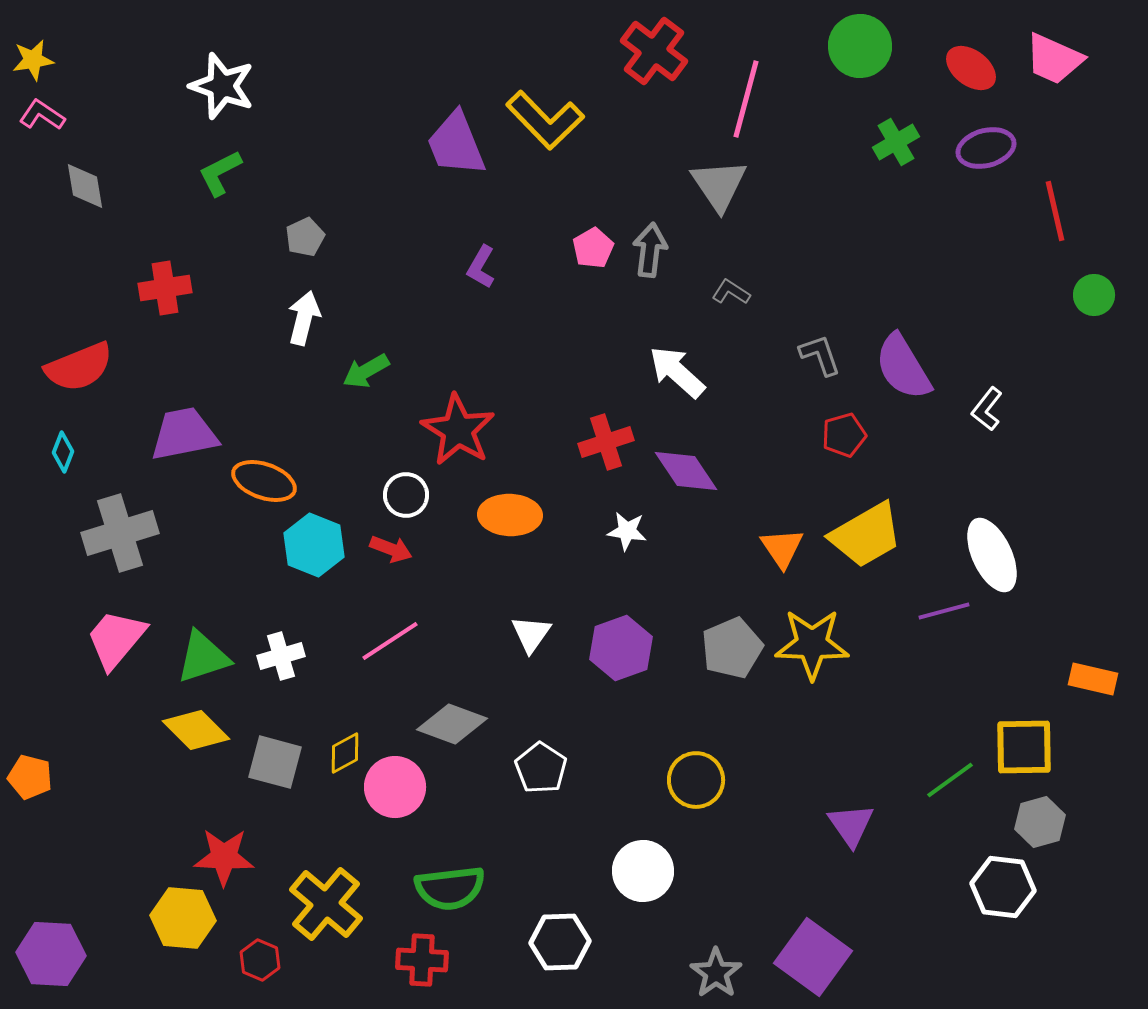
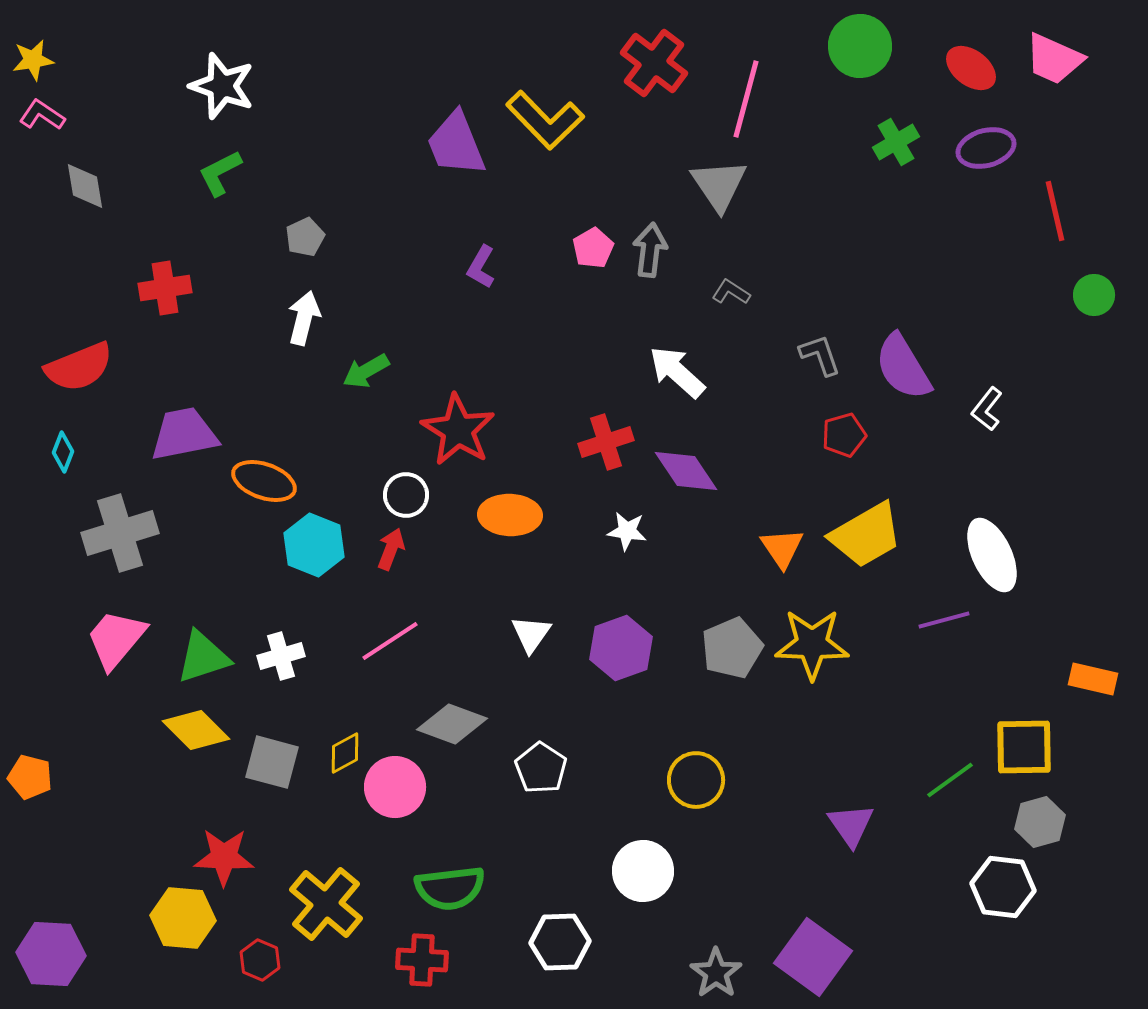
red cross at (654, 51): moved 12 px down
red arrow at (391, 549): rotated 90 degrees counterclockwise
purple line at (944, 611): moved 9 px down
gray square at (275, 762): moved 3 px left
